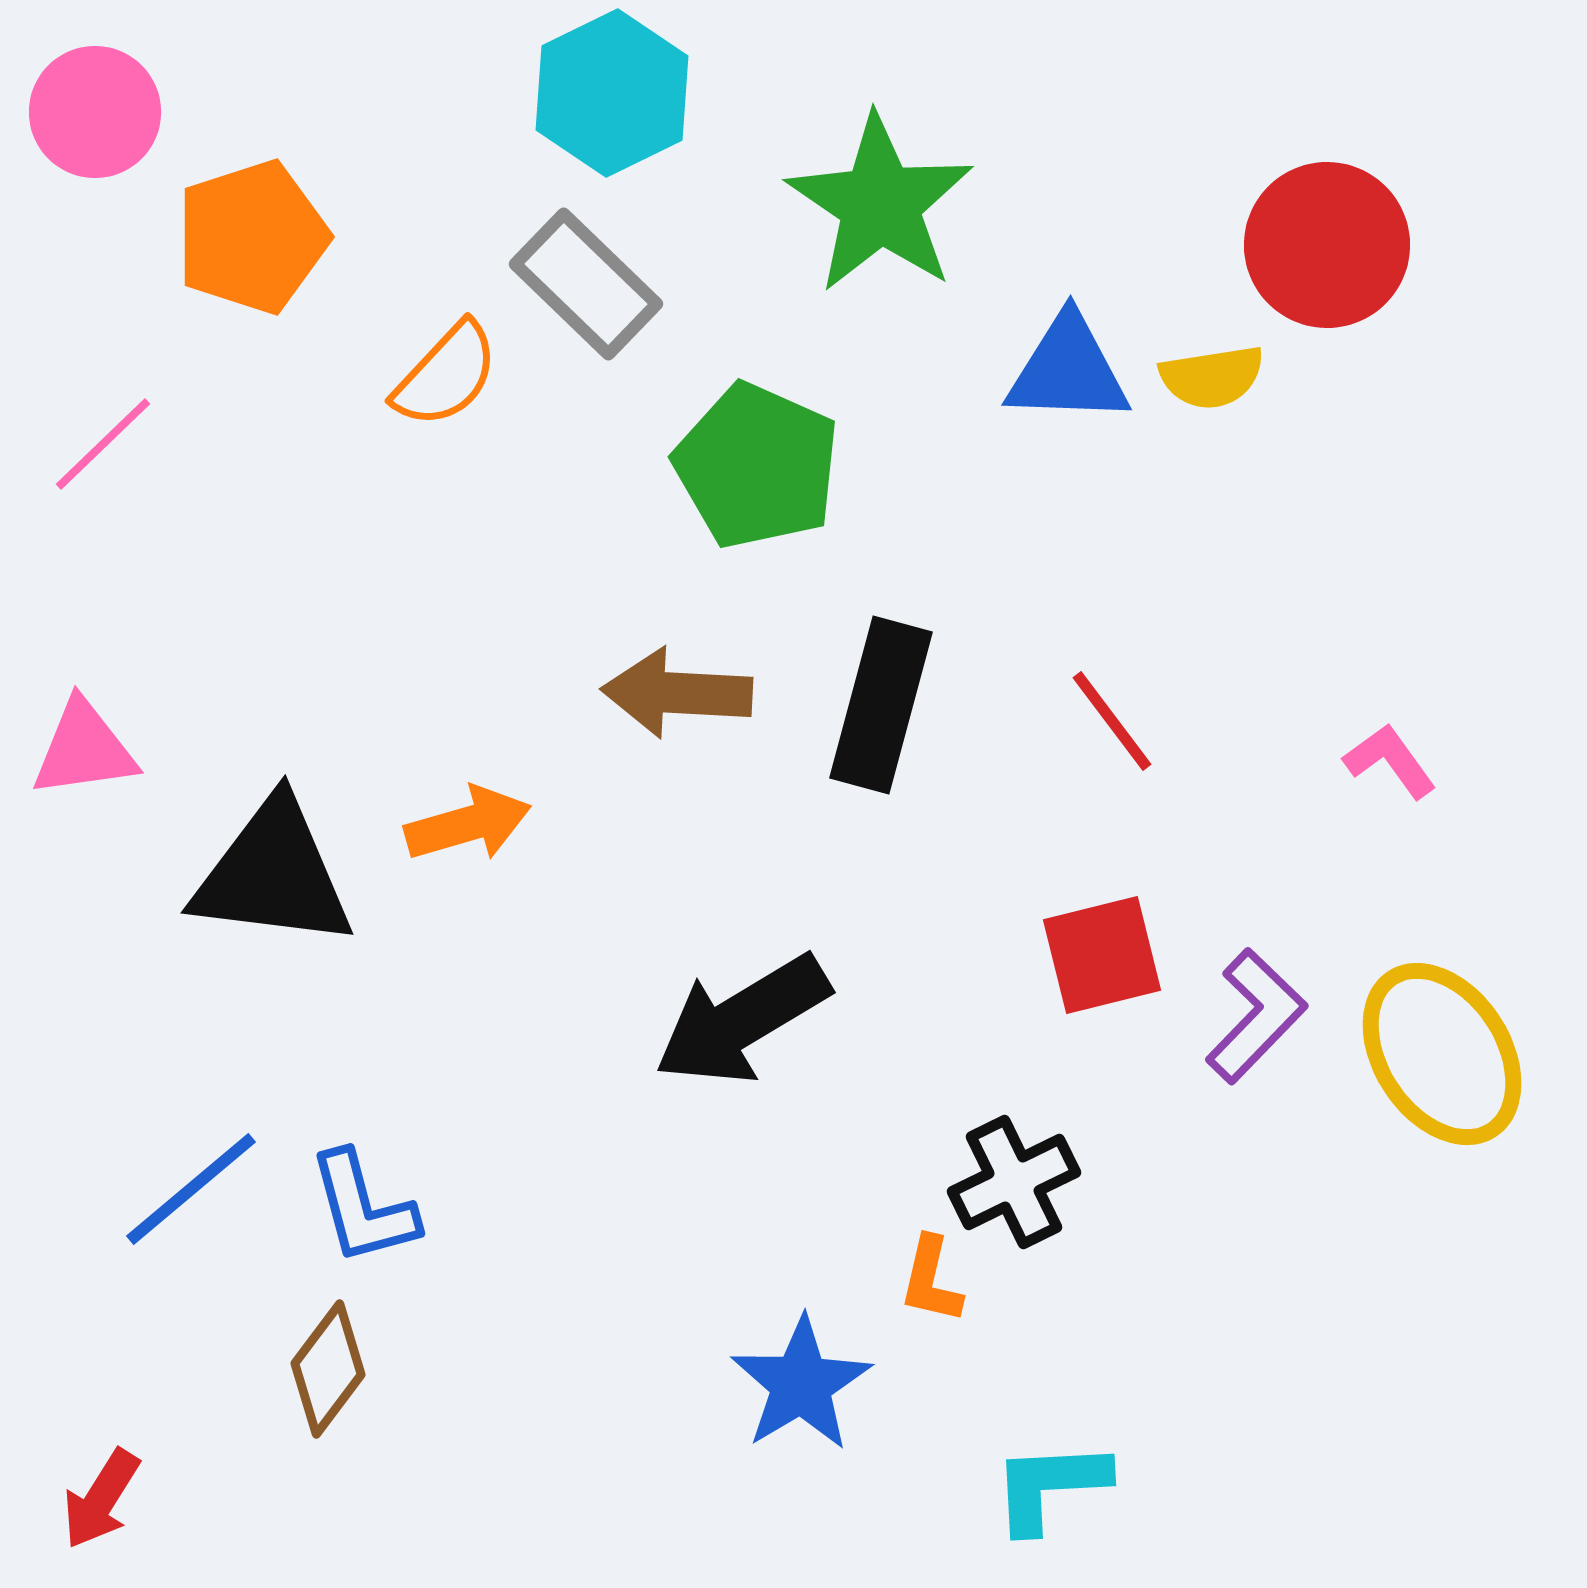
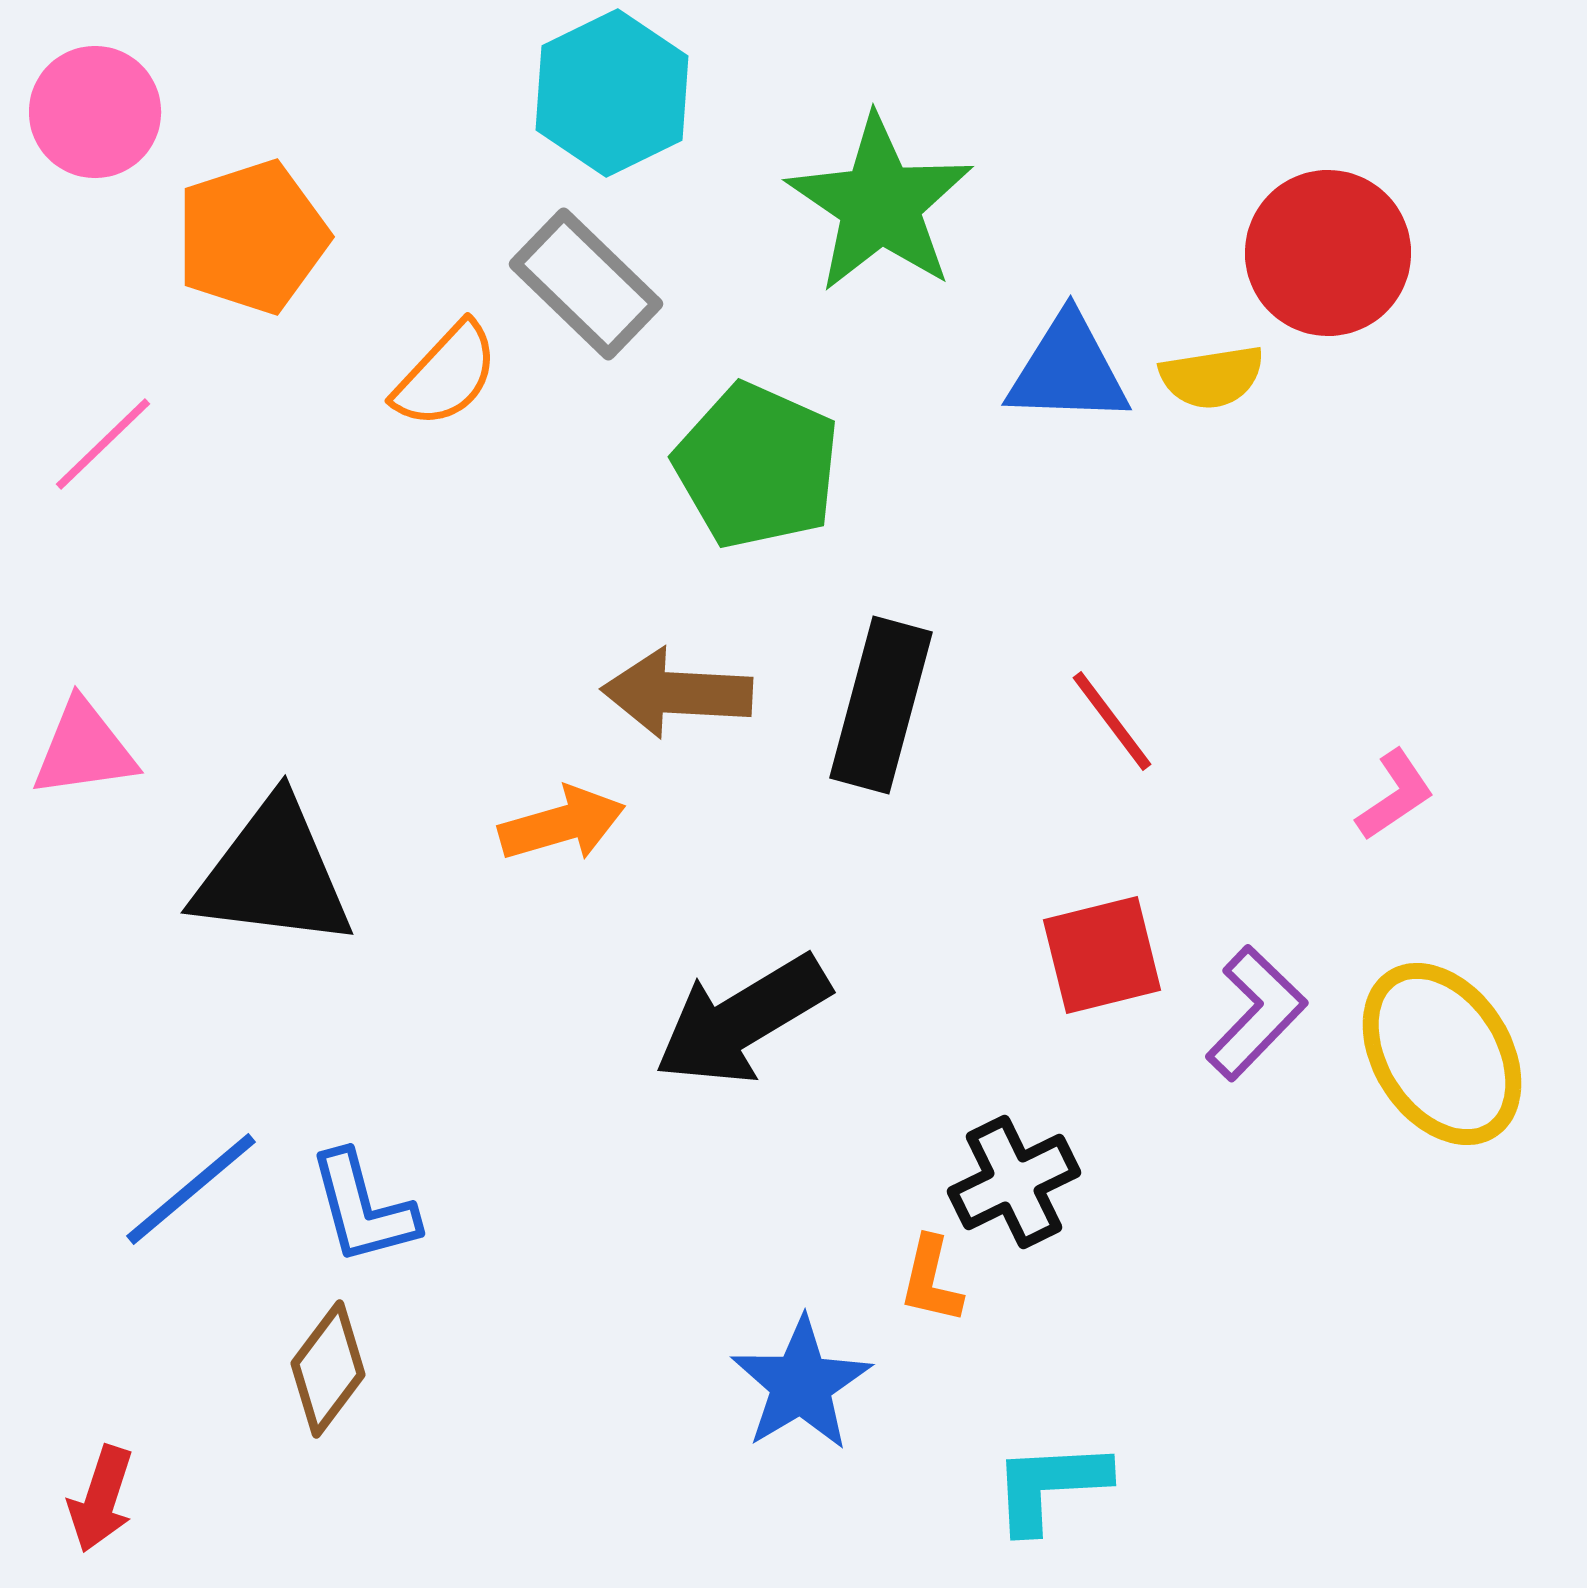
red circle: moved 1 px right, 8 px down
pink L-shape: moved 5 px right, 34 px down; rotated 92 degrees clockwise
orange arrow: moved 94 px right
purple L-shape: moved 3 px up
red arrow: rotated 14 degrees counterclockwise
